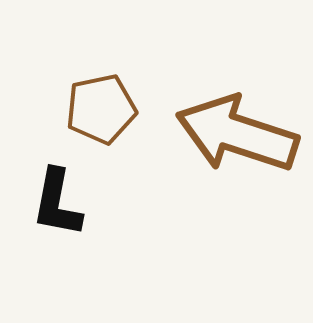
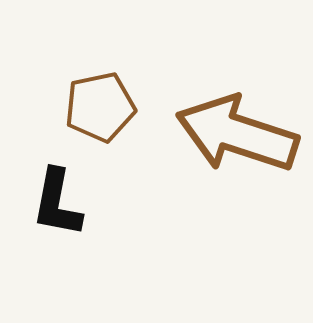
brown pentagon: moved 1 px left, 2 px up
